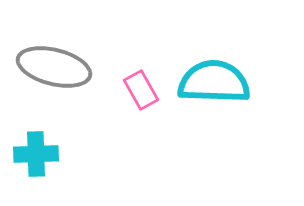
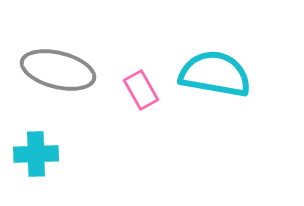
gray ellipse: moved 4 px right, 3 px down
cyan semicircle: moved 1 px right, 8 px up; rotated 8 degrees clockwise
